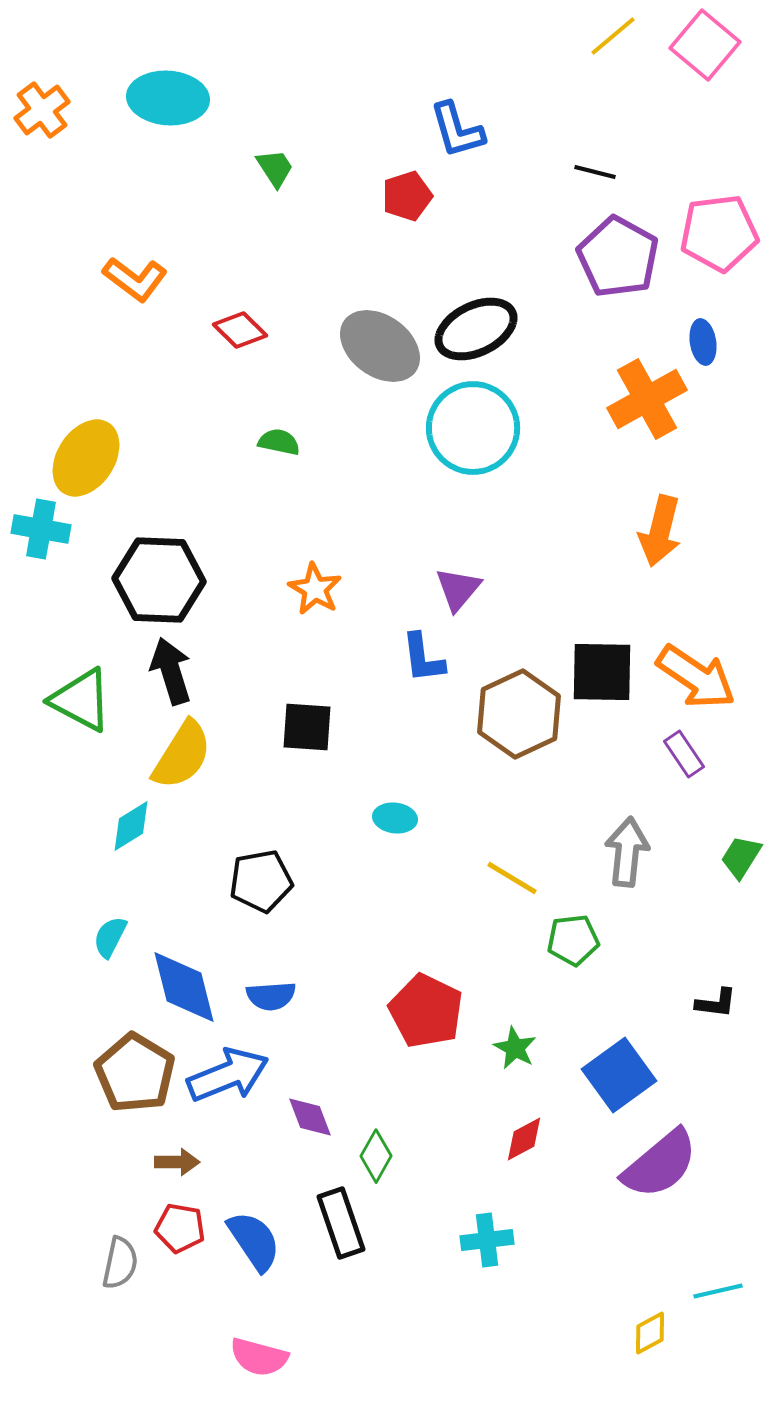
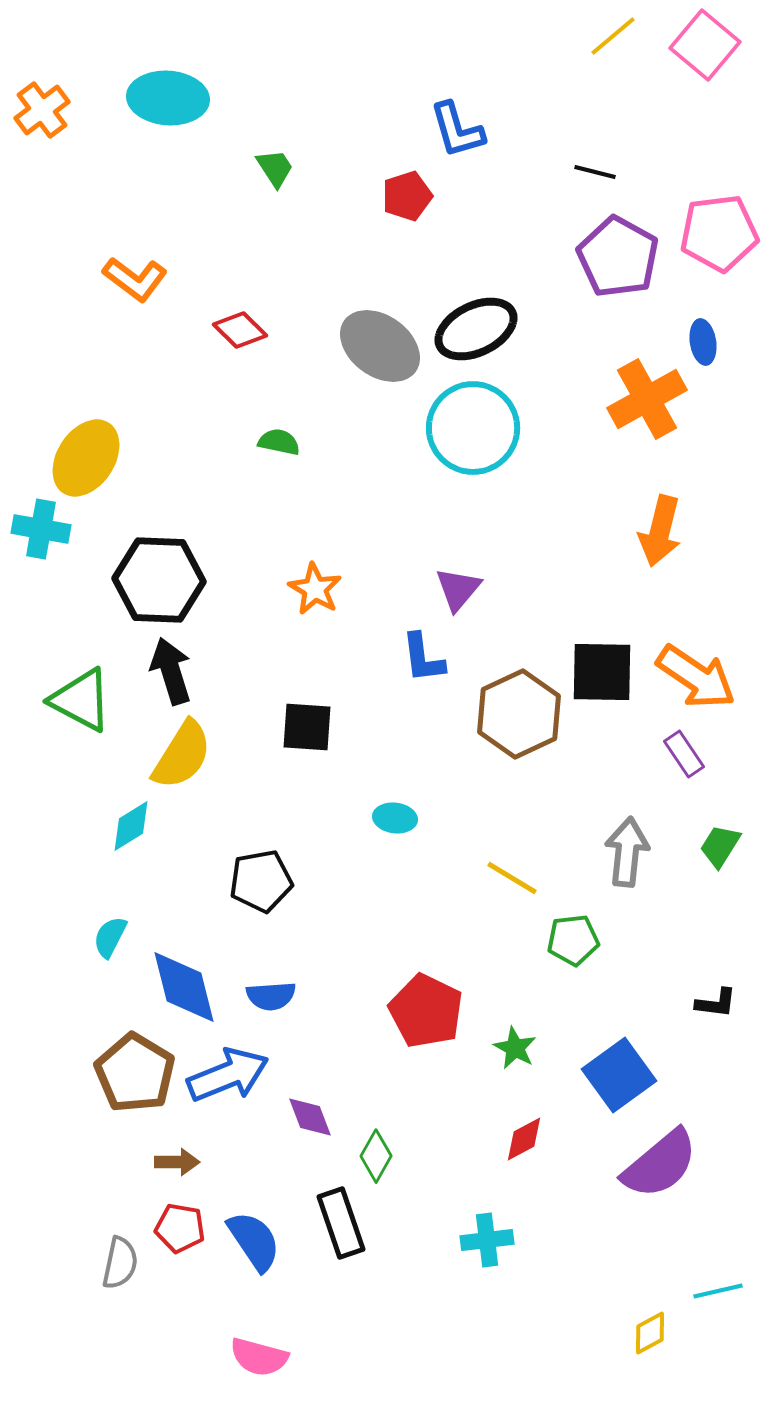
green trapezoid at (741, 857): moved 21 px left, 11 px up
